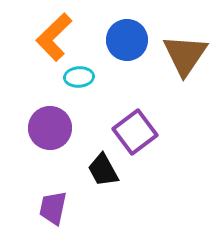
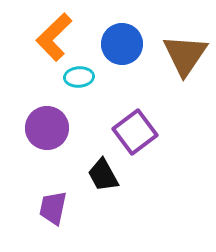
blue circle: moved 5 px left, 4 px down
purple circle: moved 3 px left
black trapezoid: moved 5 px down
